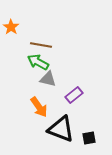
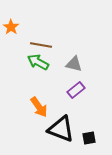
gray triangle: moved 26 px right, 15 px up
purple rectangle: moved 2 px right, 5 px up
